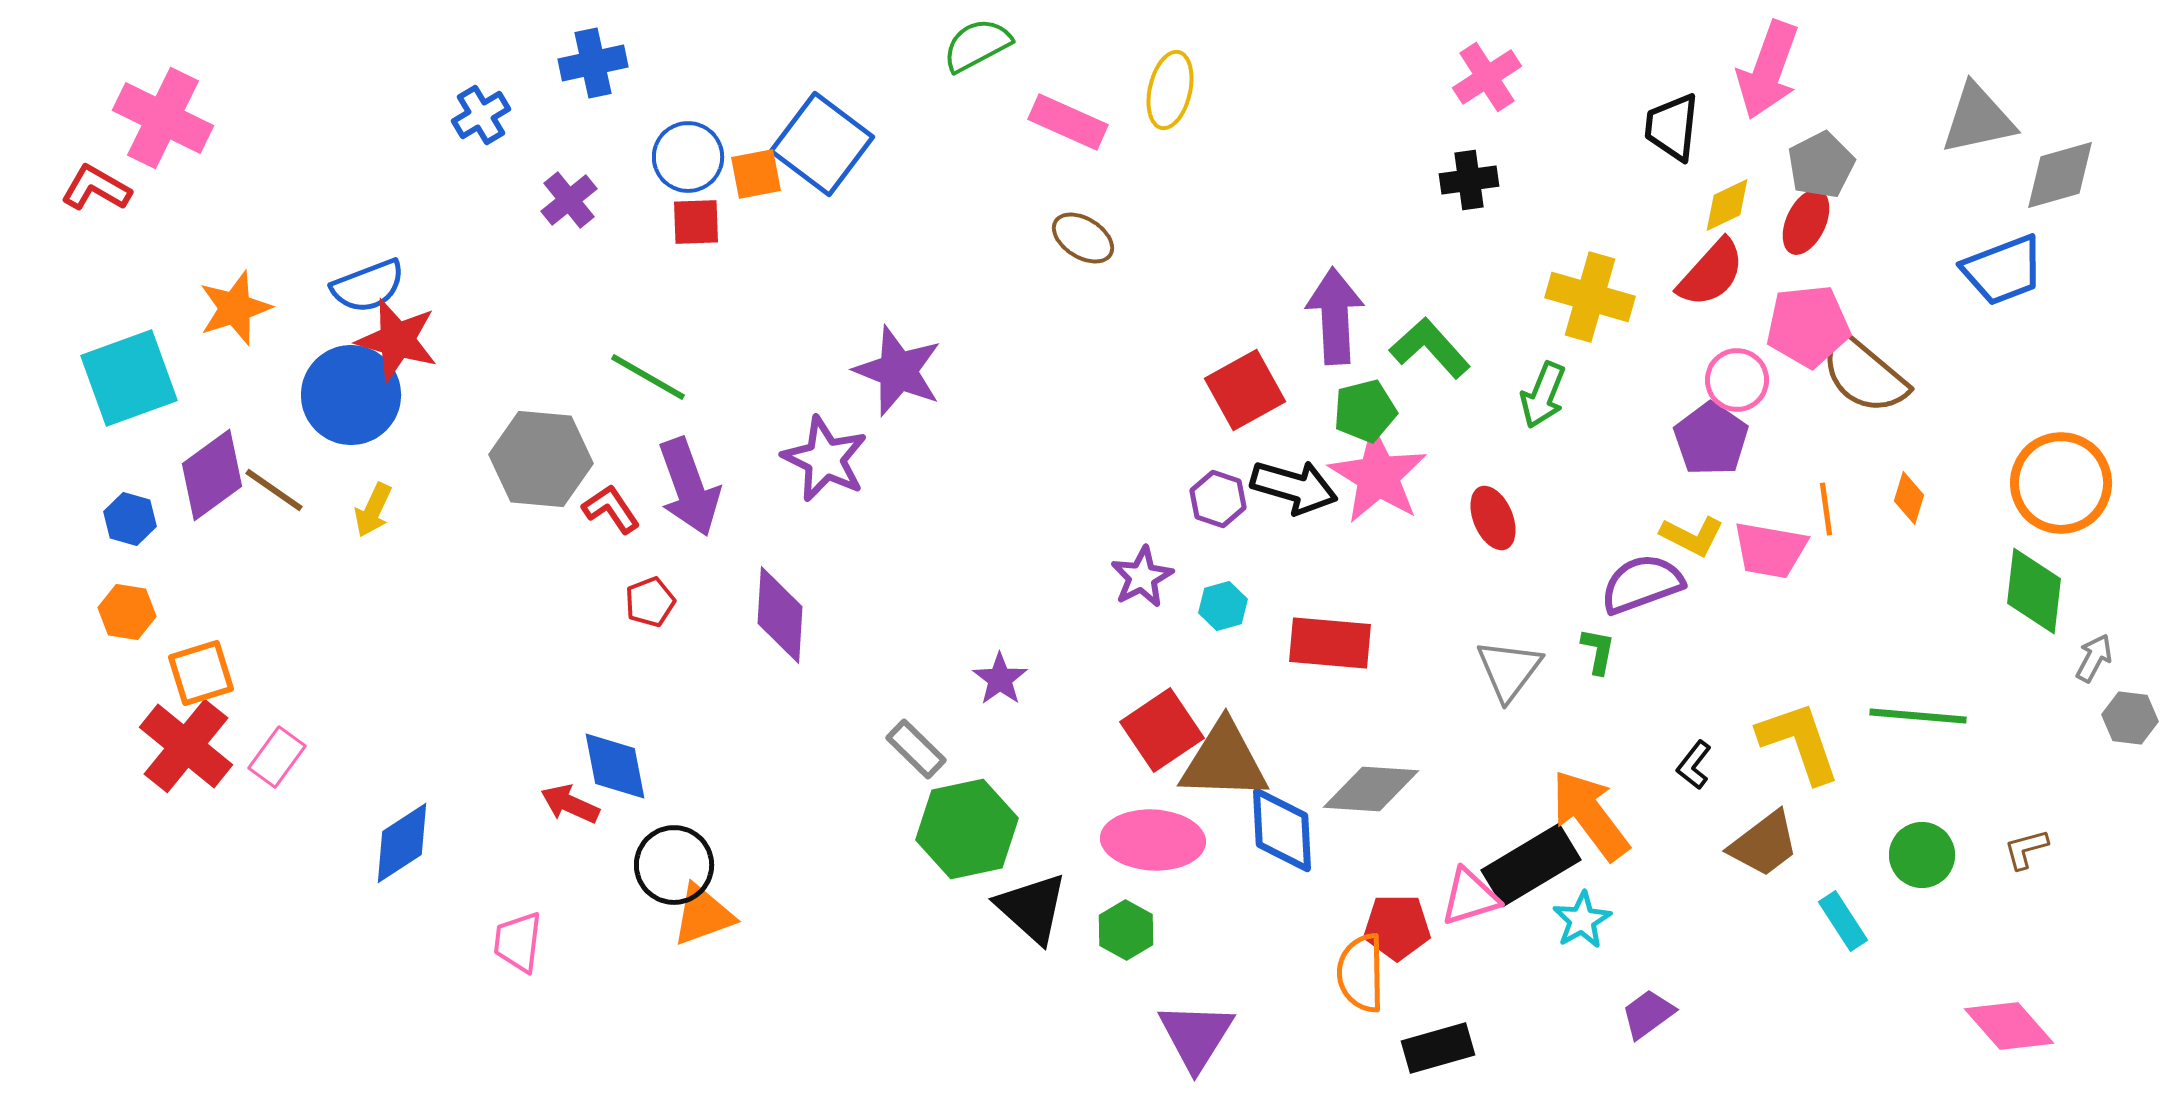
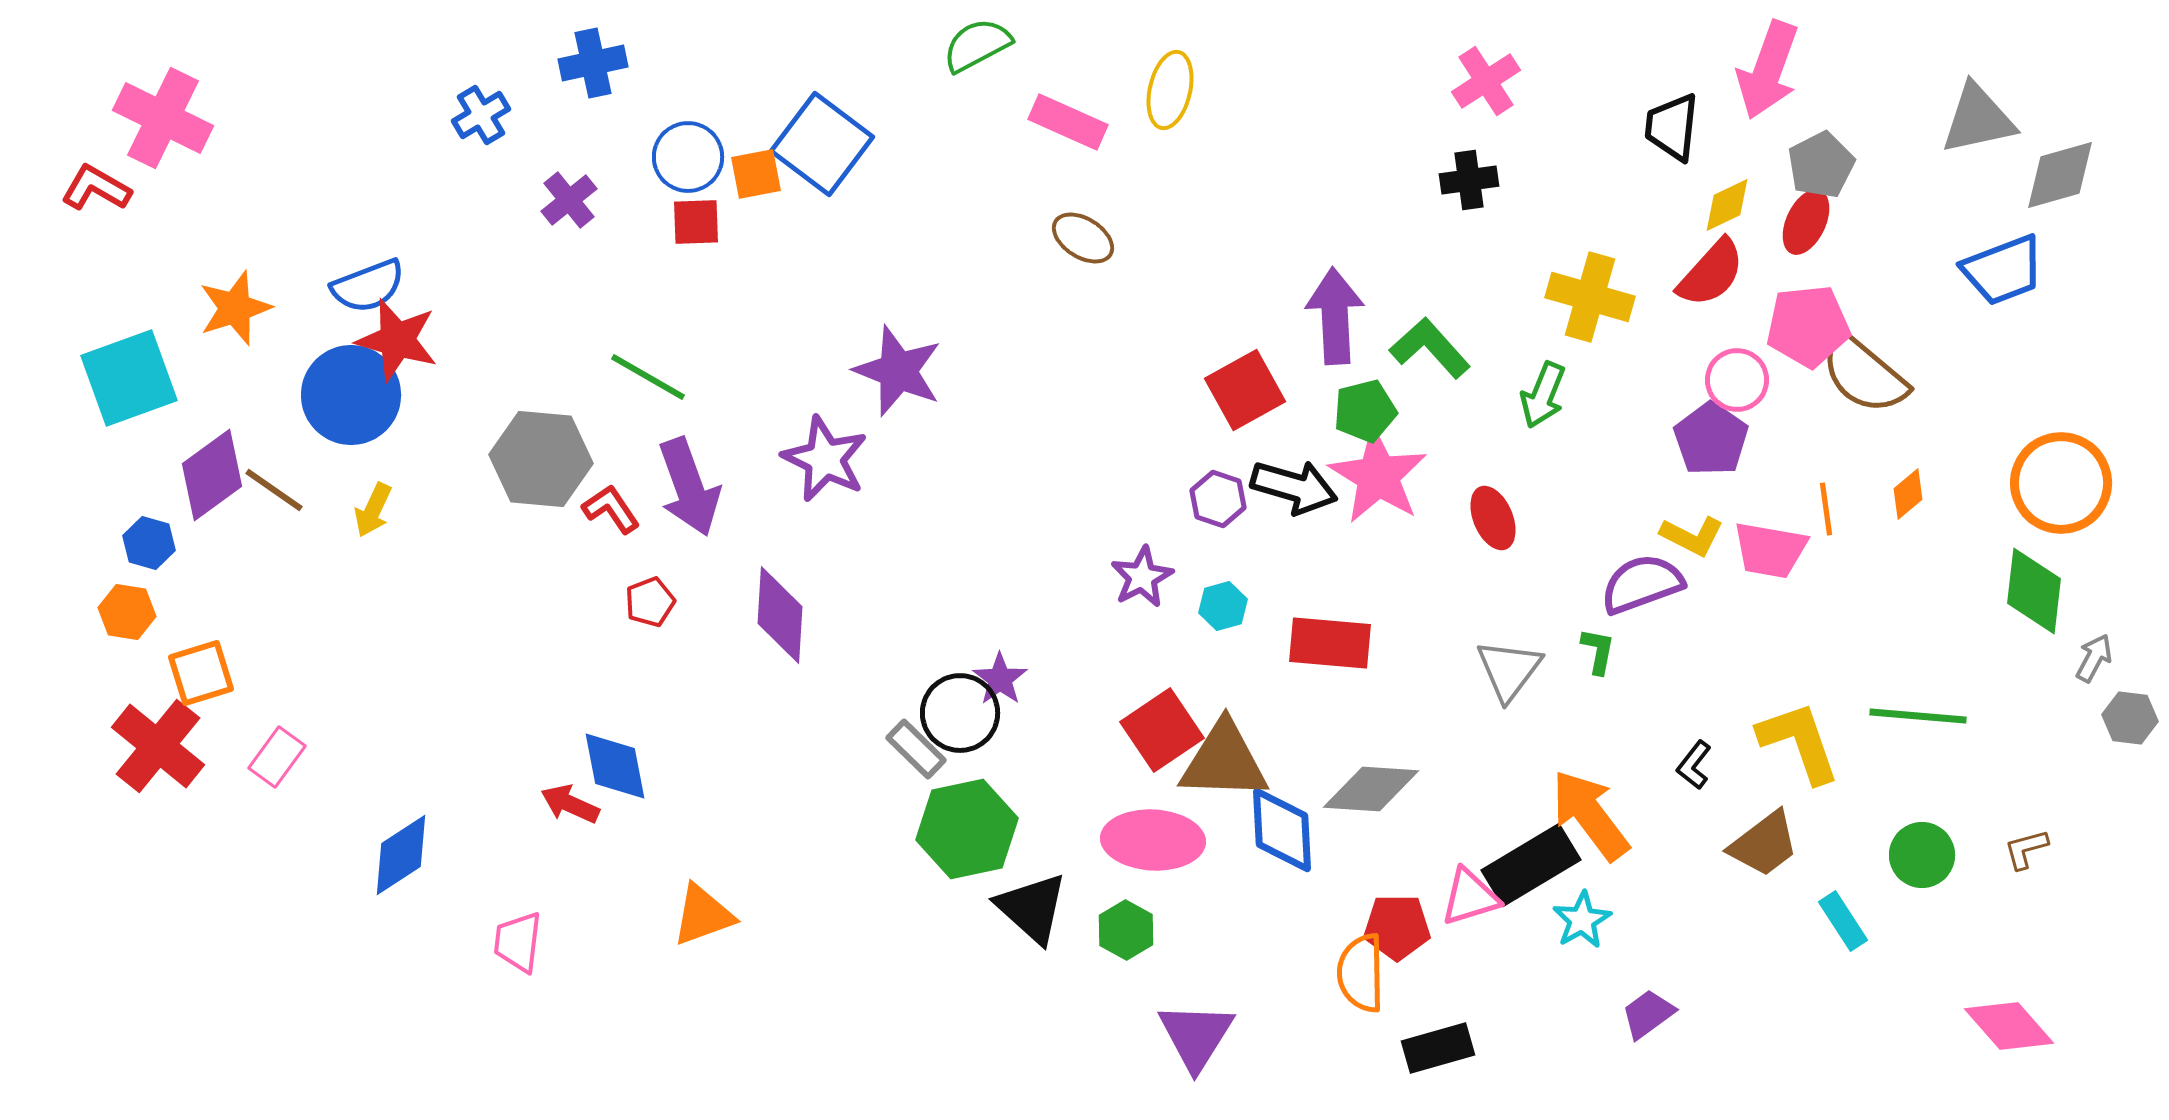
pink cross at (1487, 77): moved 1 px left, 4 px down
orange diamond at (1909, 498): moved 1 px left, 4 px up; rotated 33 degrees clockwise
blue hexagon at (130, 519): moved 19 px right, 24 px down
red cross at (186, 746): moved 28 px left
blue diamond at (402, 843): moved 1 px left, 12 px down
black circle at (674, 865): moved 286 px right, 152 px up
